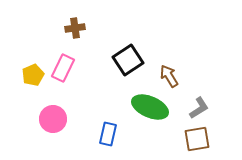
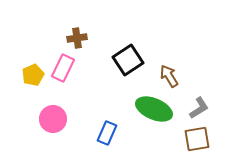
brown cross: moved 2 px right, 10 px down
green ellipse: moved 4 px right, 2 px down
blue rectangle: moved 1 px left, 1 px up; rotated 10 degrees clockwise
